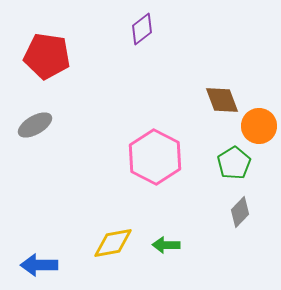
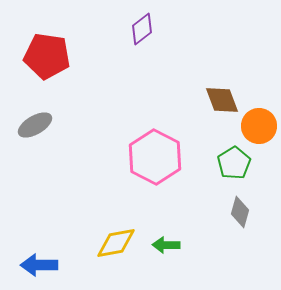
gray diamond: rotated 28 degrees counterclockwise
yellow diamond: moved 3 px right
